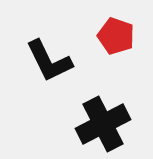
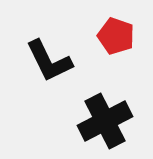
black cross: moved 2 px right, 3 px up
